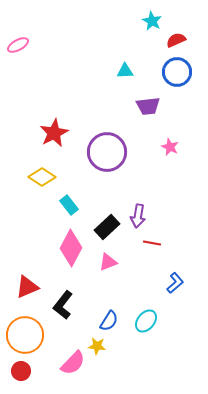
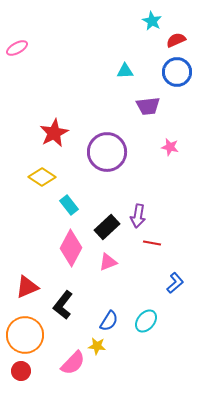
pink ellipse: moved 1 px left, 3 px down
pink star: rotated 12 degrees counterclockwise
